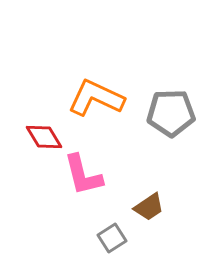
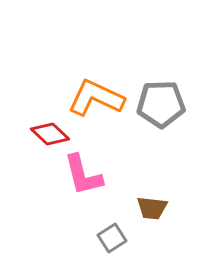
gray pentagon: moved 10 px left, 9 px up
red diamond: moved 6 px right, 3 px up; rotated 15 degrees counterclockwise
brown trapezoid: moved 3 px right, 1 px down; rotated 40 degrees clockwise
